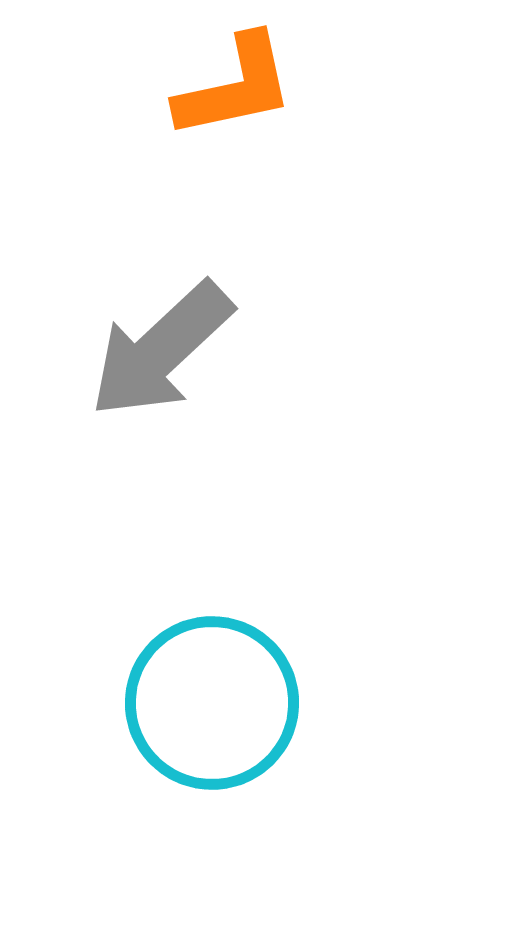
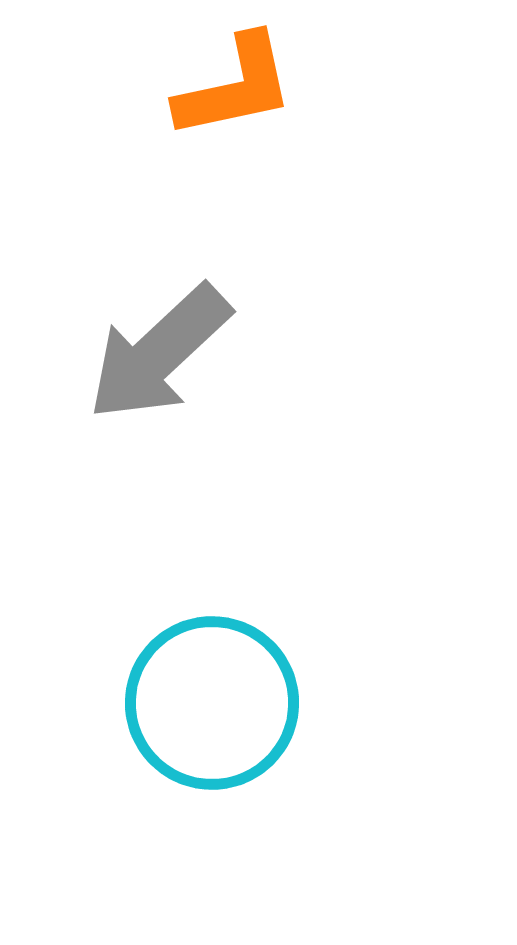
gray arrow: moved 2 px left, 3 px down
